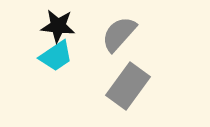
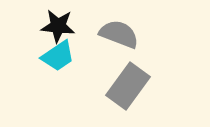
gray semicircle: rotated 69 degrees clockwise
cyan trapezoid: moved 2 px right
